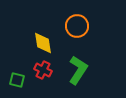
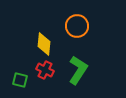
yellow diamond: moved 1 px right, 1 px down; rotated 15 degrees clockwise
red cross: moved 2 px right
green square: moved 3 px right
